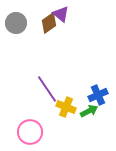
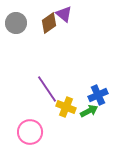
purple triangle: moved 3 px right
